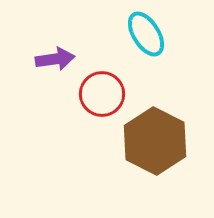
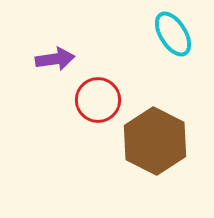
cyan ellipse: moved 27 px right
red circle: moved 4 px left, 6 px down
